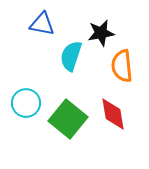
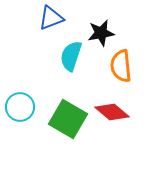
blue triangle: moved 9 px right, 6 px up; rotated 32 degrees counterclockwise
orange semicircle: moved 1 px left
cyan circle: moved 6 px left, 4 px down
red diamond: moved 1 px left, 2 px up; rotated 40 degrees counterclockwise
green square: rotated 9 degrees counterclockwise
